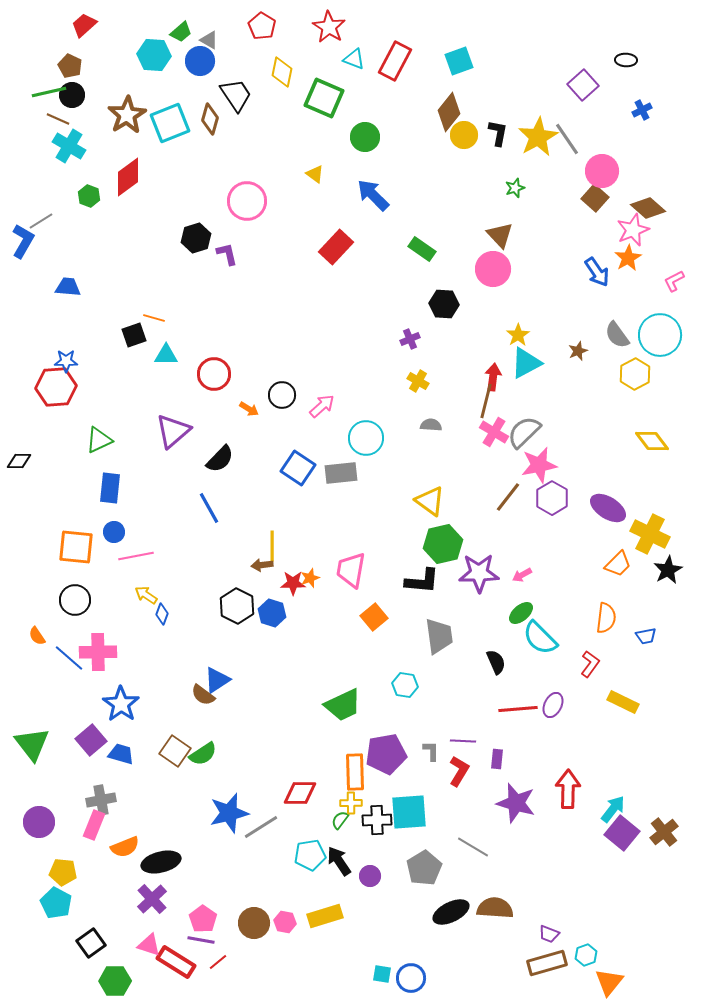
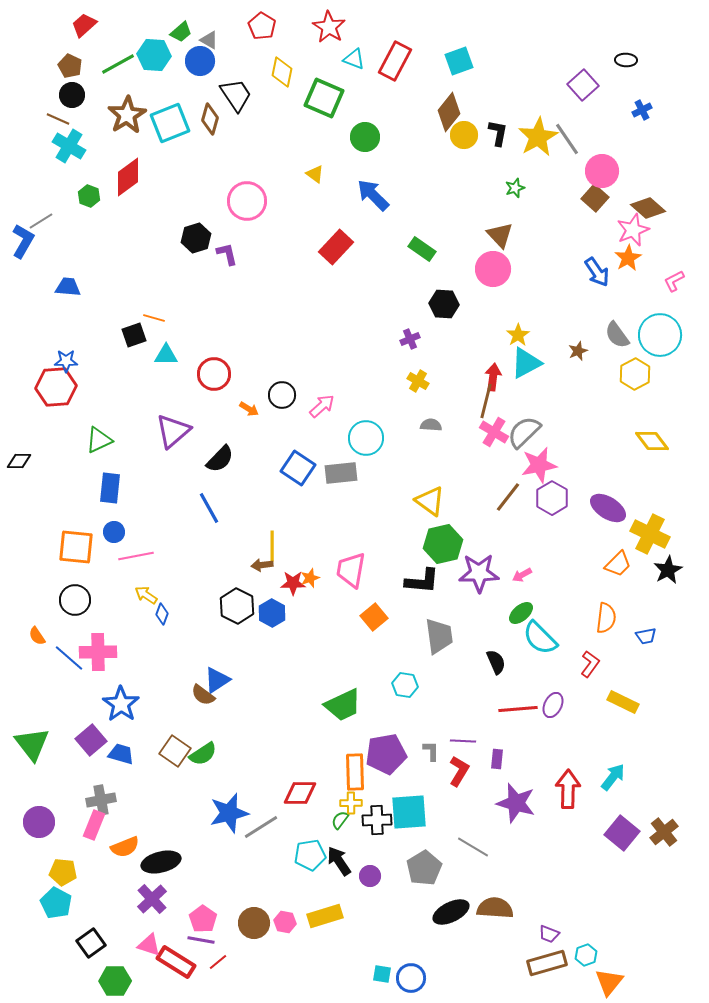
green line at (49, 92): moved 69 px right, 28 px up; rotated 16 degrees counterclockwise
blue hexagon at (272, 613): rotated 12 degrees clockwise
cyan arrow at (613, 809): moved 32 px up
